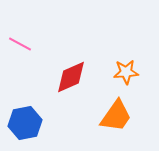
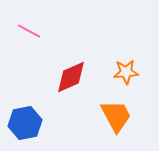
pink line: moved 9 px right, 13 px up
orange trapezoid: rotated 63 degrees counterclockwise
